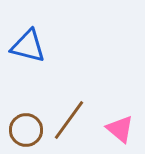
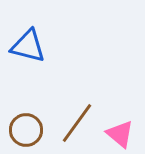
brown line: moved 8 px right, 3 px down
pink triangle: moved 5 px down
